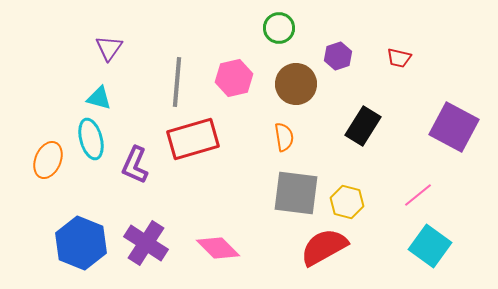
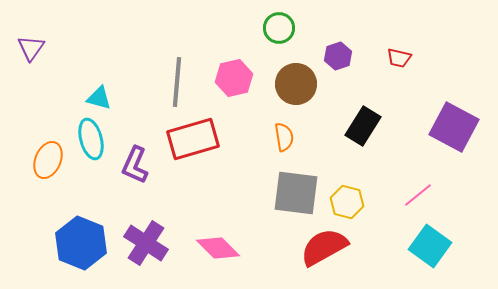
purple triangle: moved 78 px left
